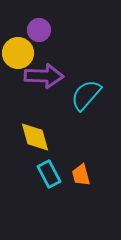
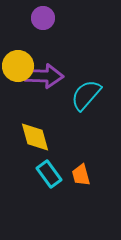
purple circle: moved 4 px right, 12 px up
yellow circle: moved 13 px down
cyan rectangle: rotated 8 degrees counterclockwise
